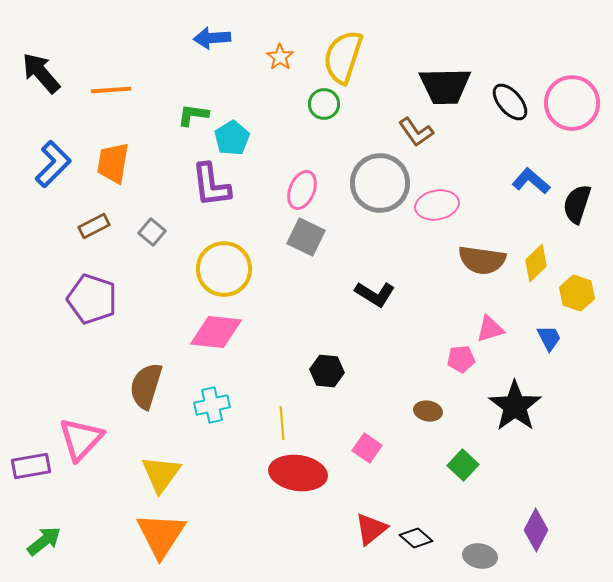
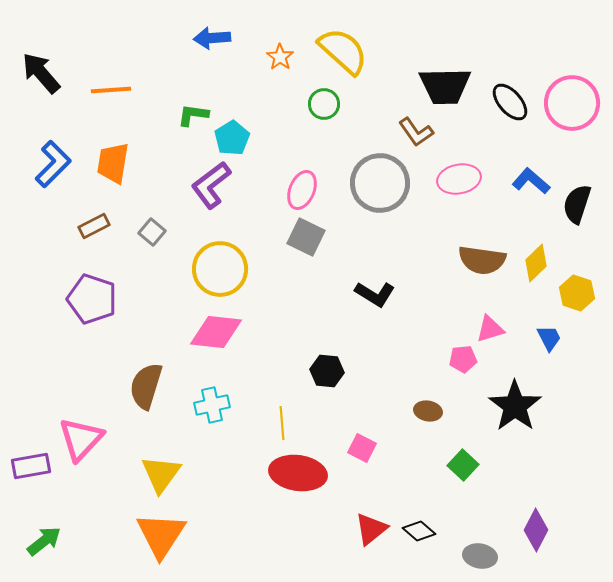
yellow semicircle at (343, 57): moved 6 px up; rotated 114 degrees clockwise
purple L-shape at (211, 185): rotated 60 degrees clockwise
pink ellipse at (437, 205): moved 22 px right, 26 px up
yellow circle at (224, 269): moved 4 px left
pink pentagon at (461, 359): moved 2 px right
pink square at (367, 448): moved 5 px left; rotated 8 degrees counterclockwise
black diamond at (416, 538): moved 3 px right, 7 px up
